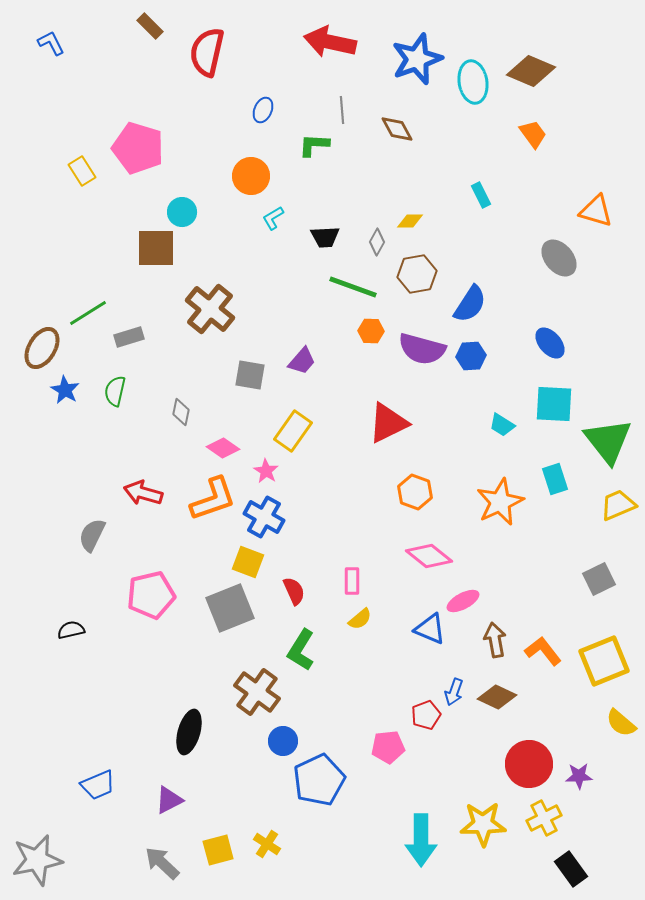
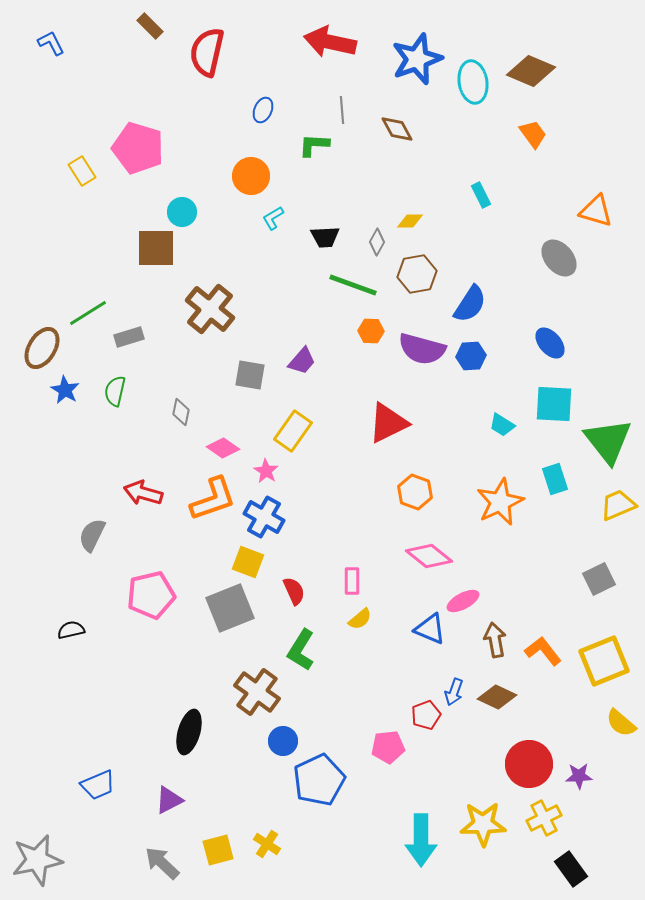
green line at (353, 287): moved 2 px up
